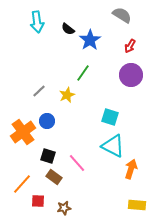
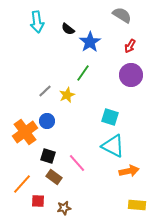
blue star: moved 2 px down
gray line: moved 6 px right
orange cross: moved 2 px right
orange arrow: moved 2 px left, 2 px down; rotated 60 degrees clockwise
